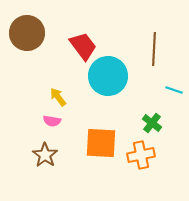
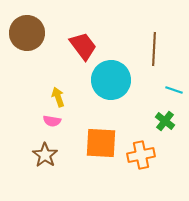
cyan circle: moved 3 px right, 4 px down
yellow arrow: rotated 18 degrees clockwise
green cross: moved 13 px right, 2 px up
